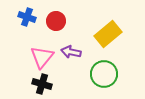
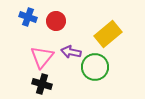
blue cross: moved 1 px right
green circle: moved 9 px left, 7 px up
